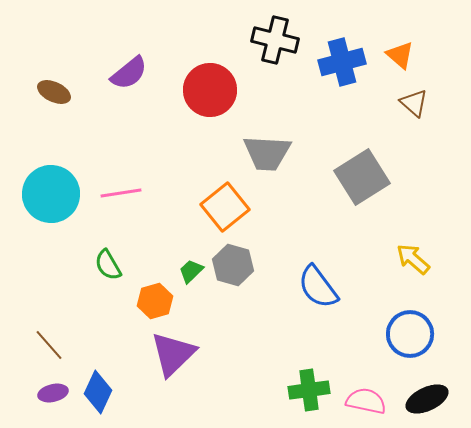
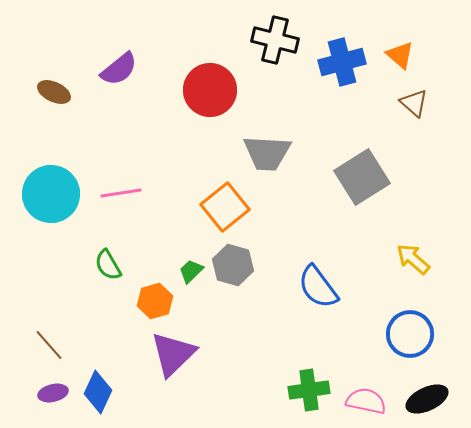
purple semicircle: moved 10 px left, 4 px up
